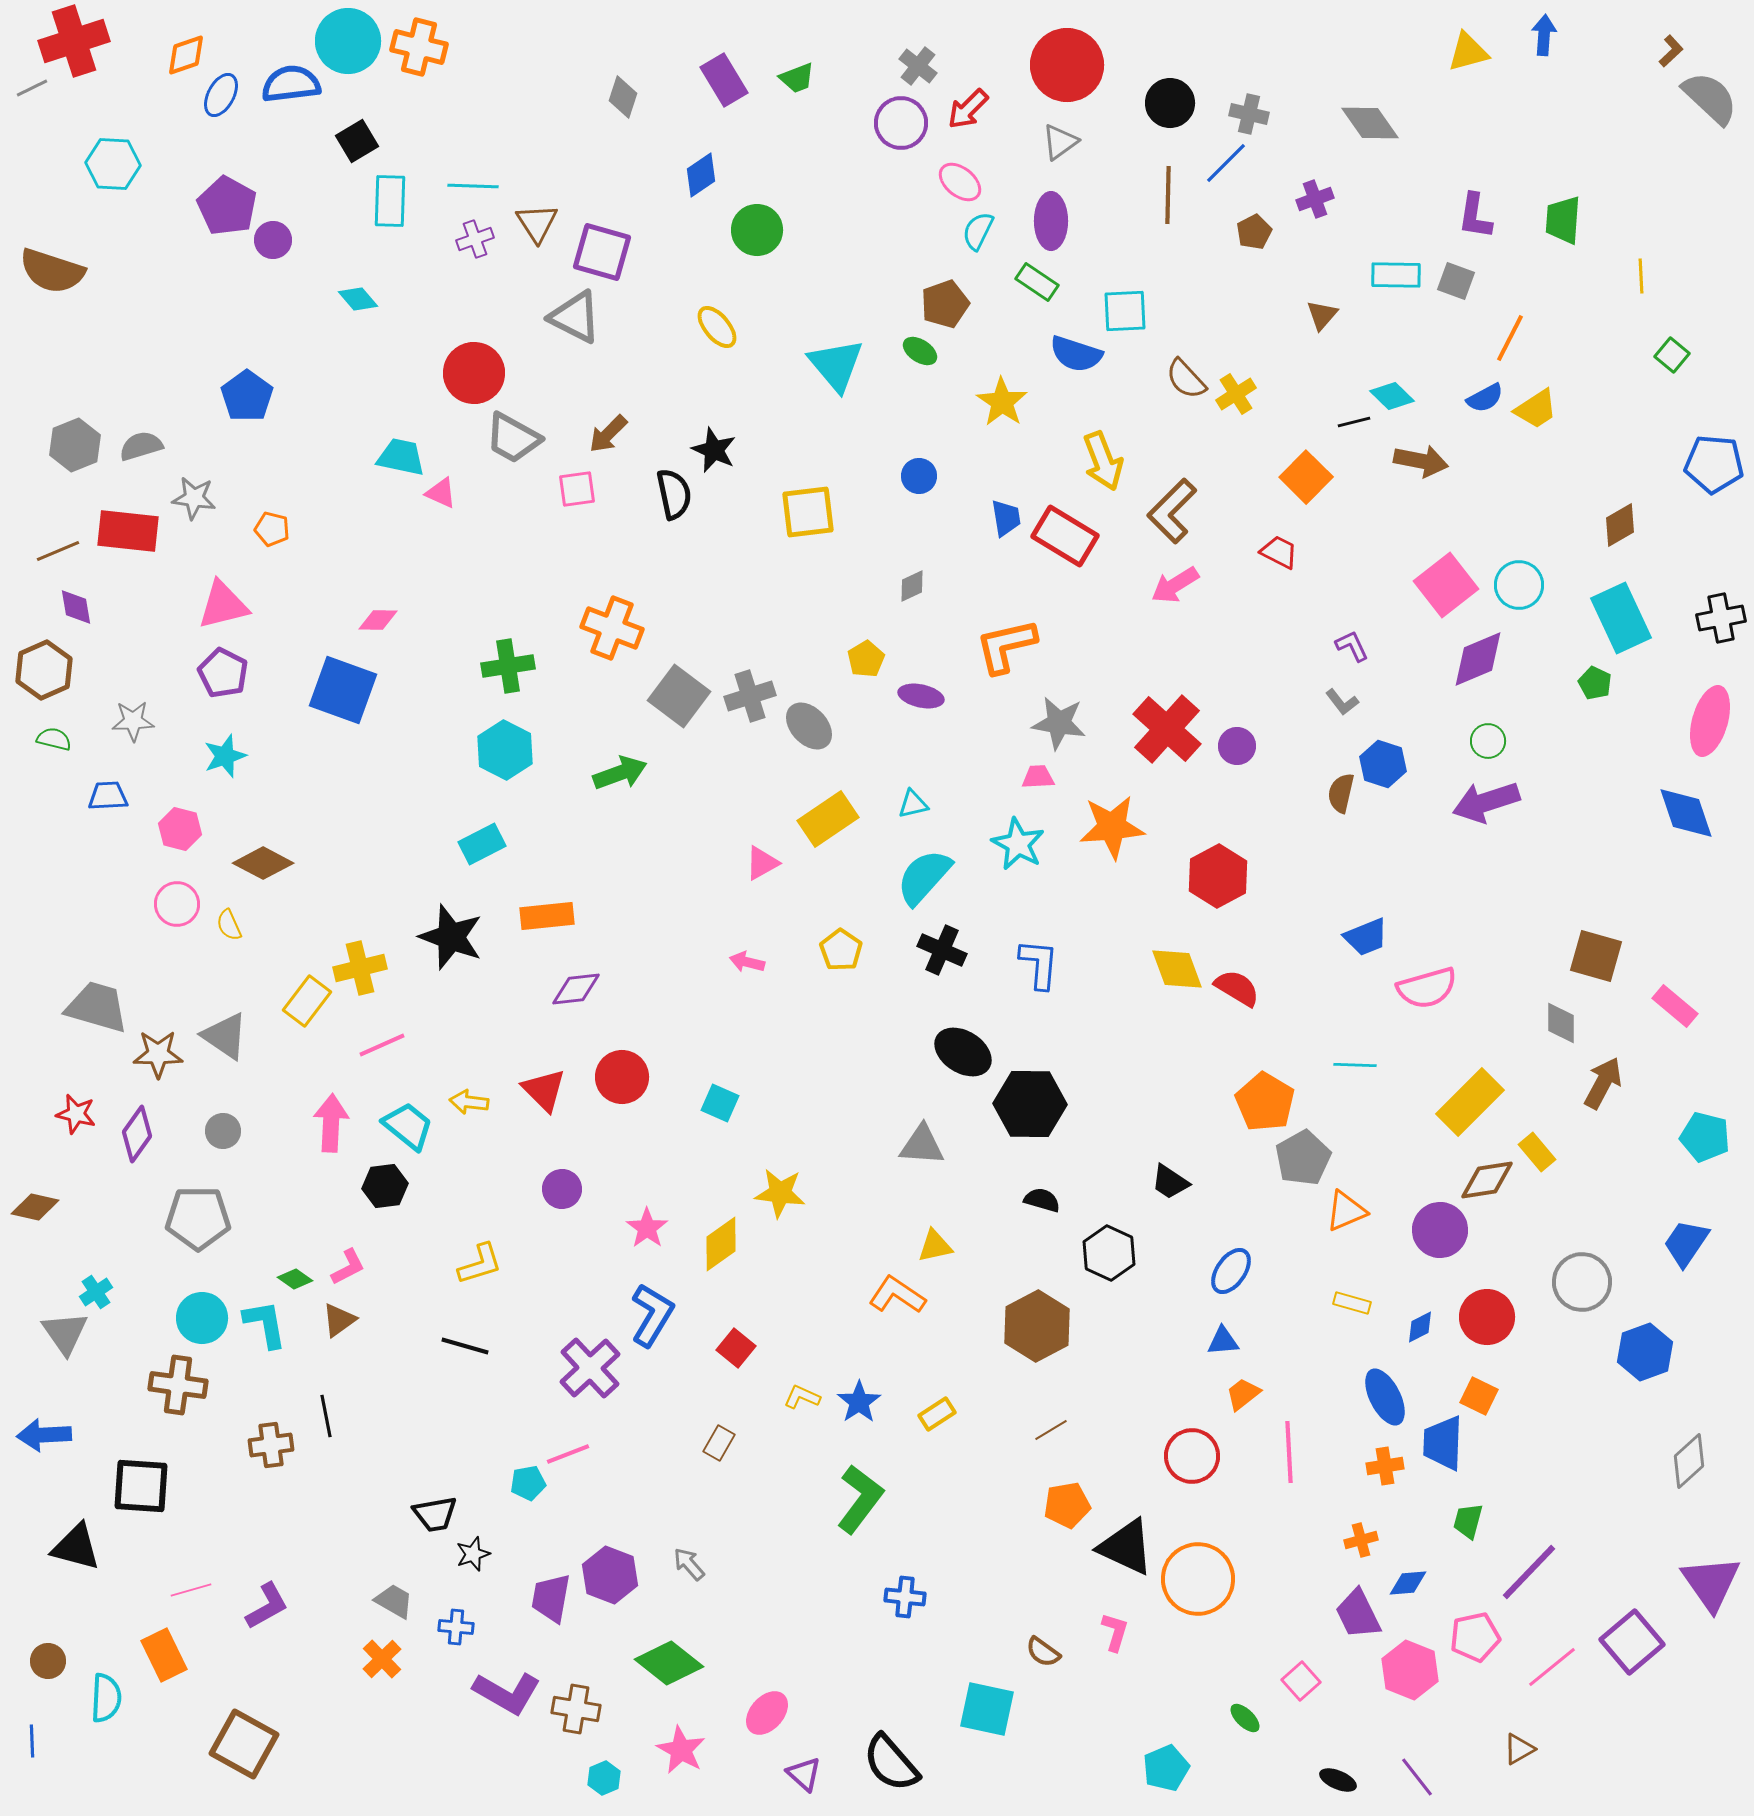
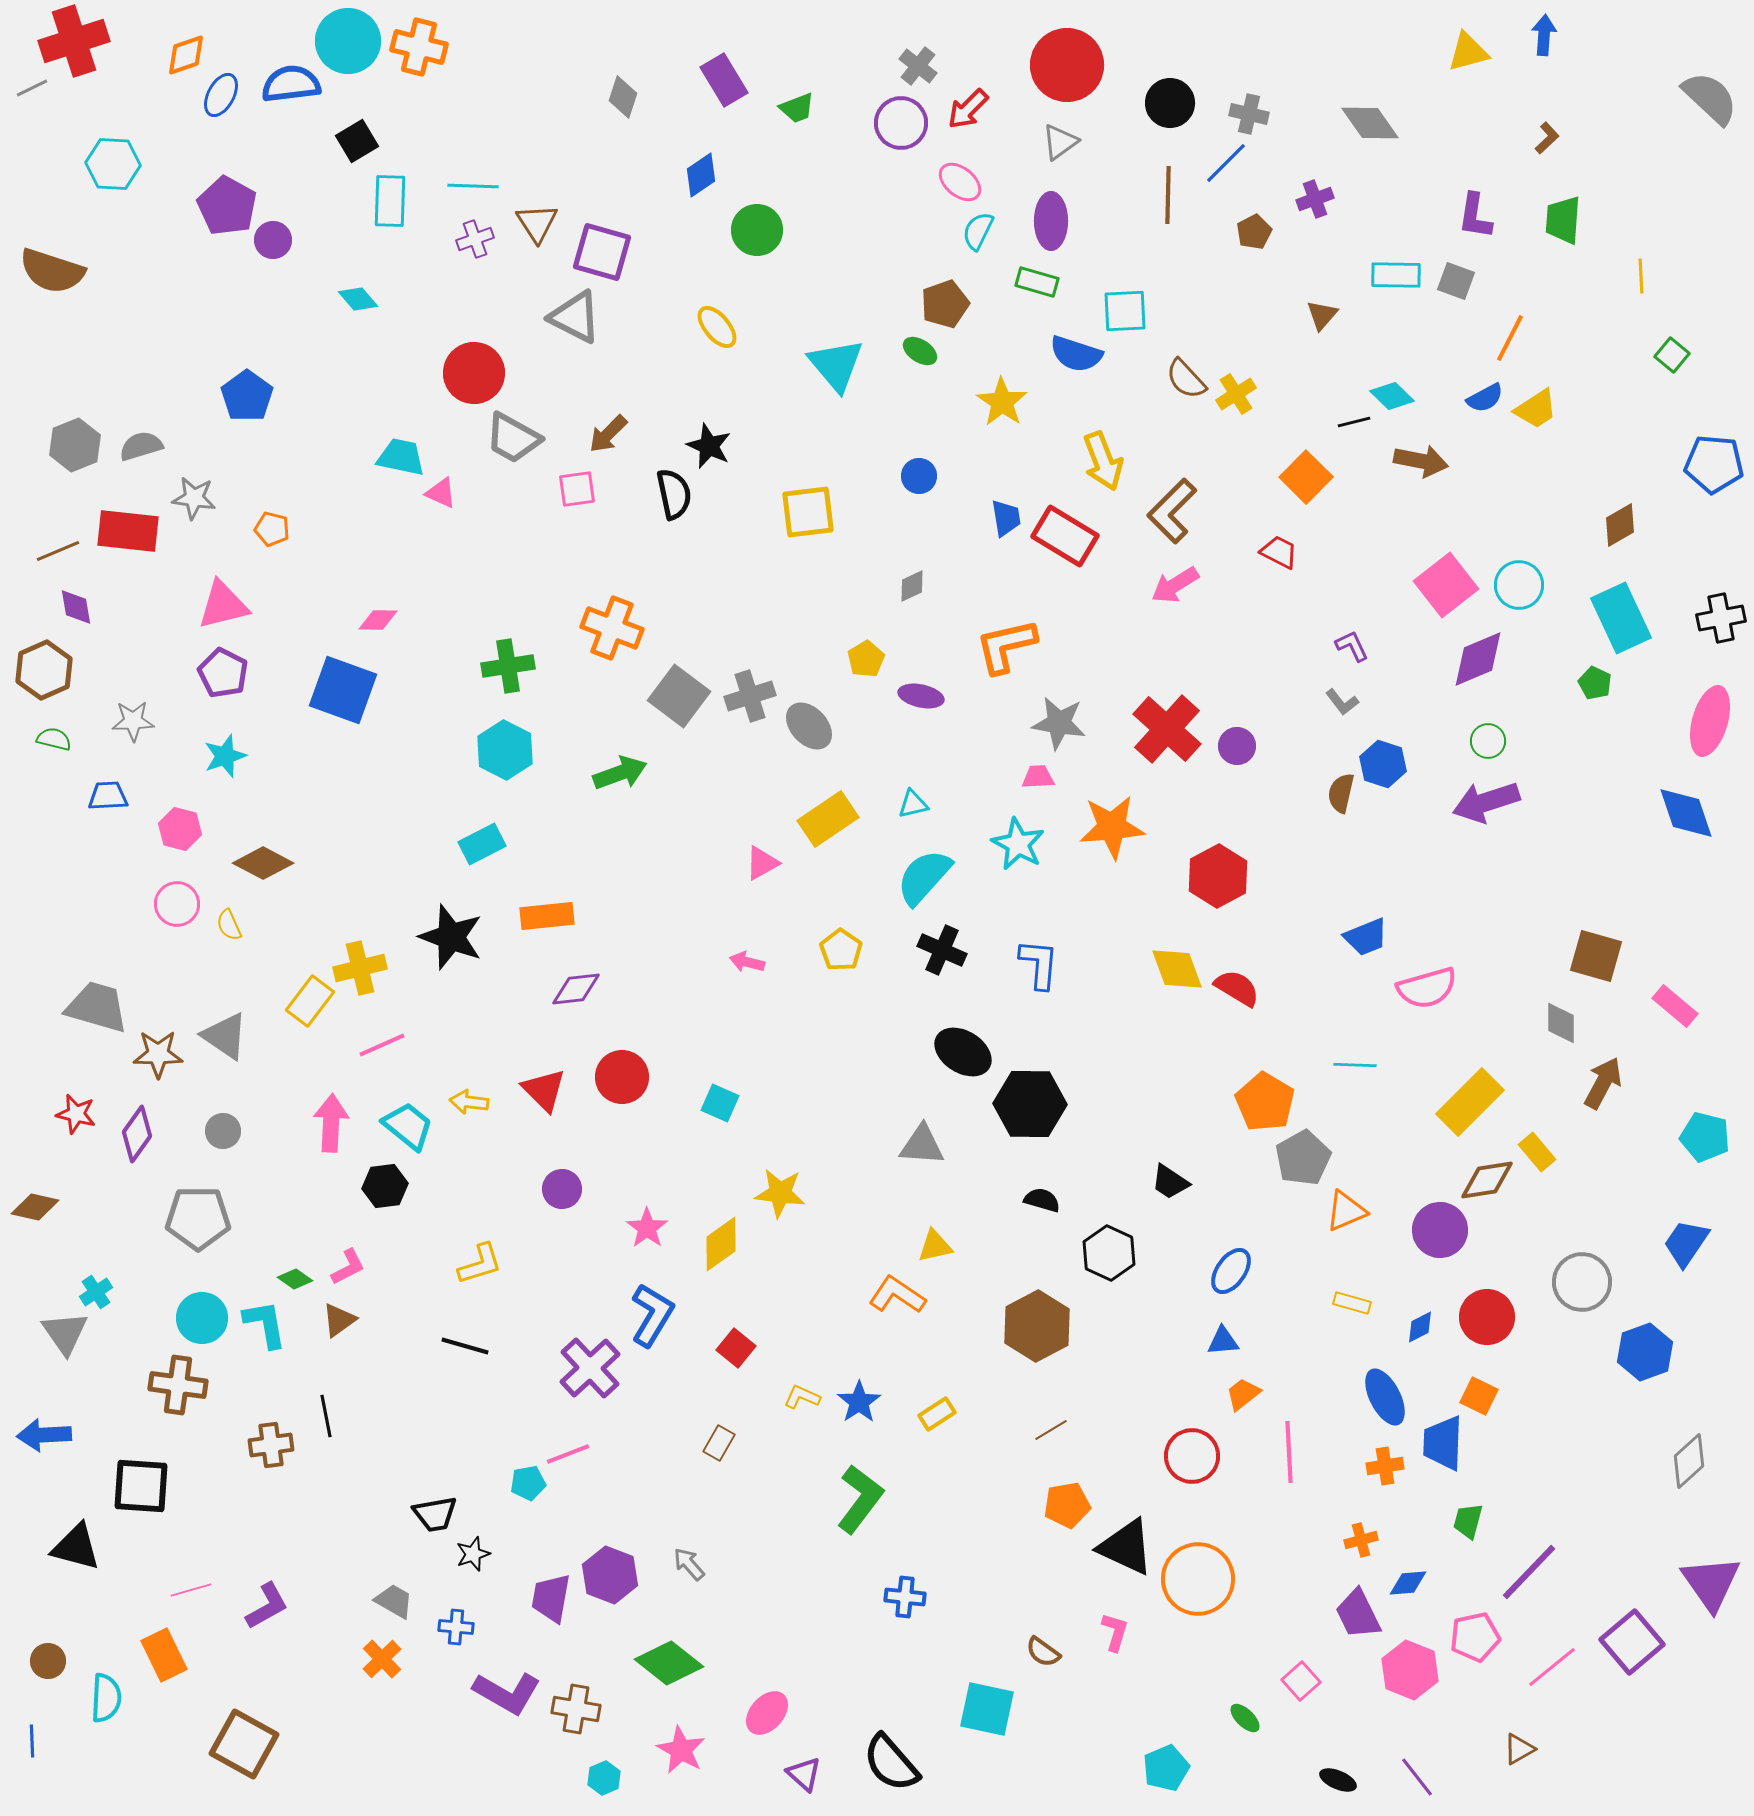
brown L-shape at (1671, 51): moved 124 px left, 87 px down
green trapezoid at (797, 78): moved 30 px down
green rectangle at (1037, 282): rotated 18 degrees counterclockwise
black star at (714, 450): moved 5 px left, 4 px up
yellow rectangle at (307, 1001): moved 3 px right
